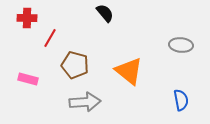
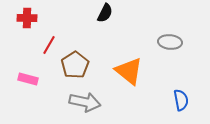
black semicircle: rotated 66 degrees clockwise
red line: moved 1 px left, 7 px down
gray ellipse: moved 11 px left, 3 px up
brown pentagon: rotated 24 degrees clockwise
gray arrow: rotated 16 degrees clockwise
